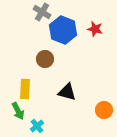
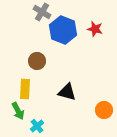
brown circle: moved 8 px left, 2 px down
